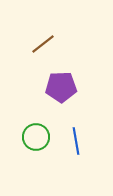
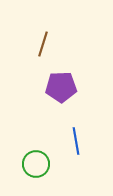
brown line: rotated 35 degrees counterclockwise
green circle: moved 27 px down
